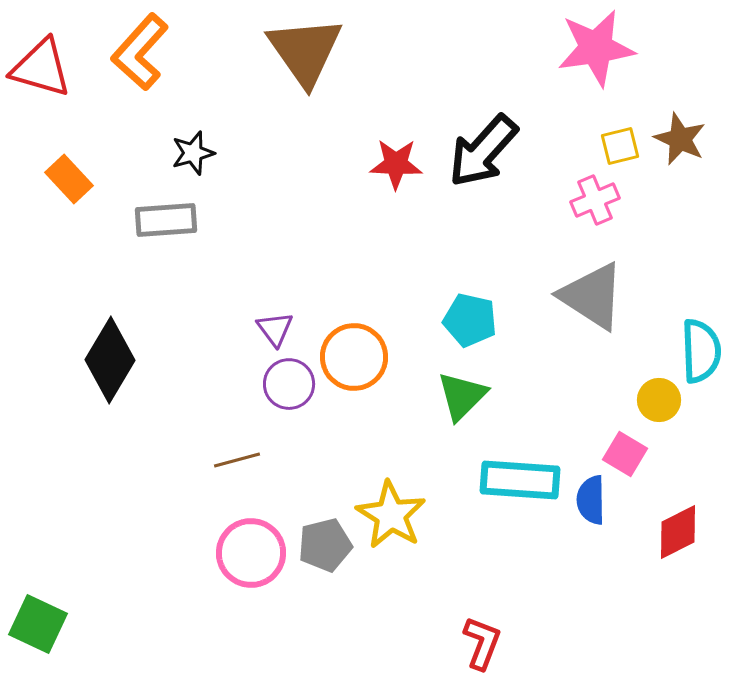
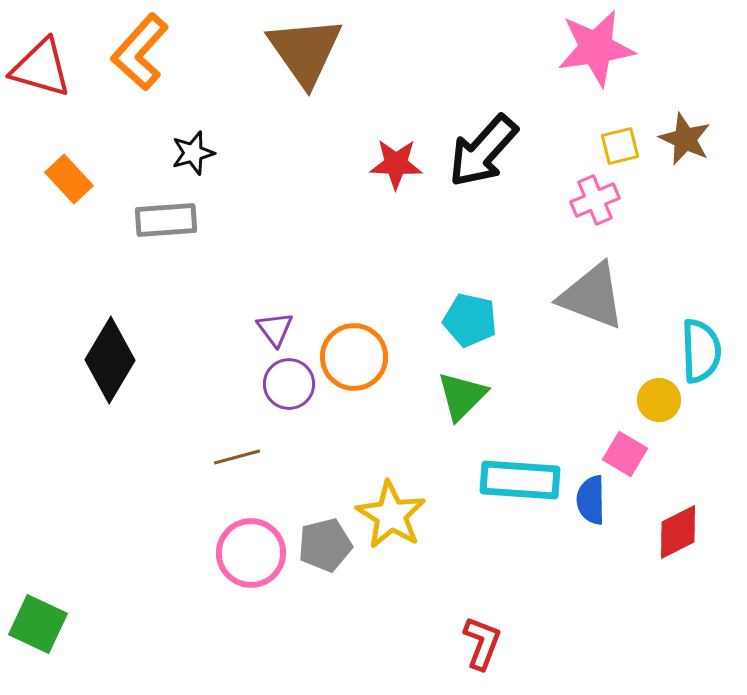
brown star: moved 5 px right
gray triangle: rotated 12 degrees counterclockwise
brown line: moved 3 px up
